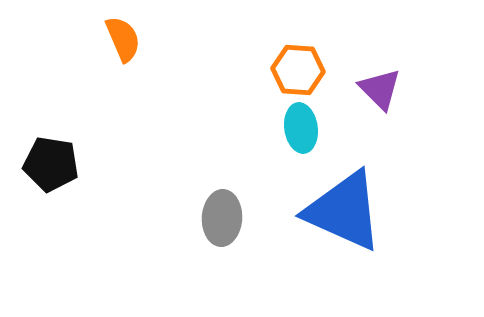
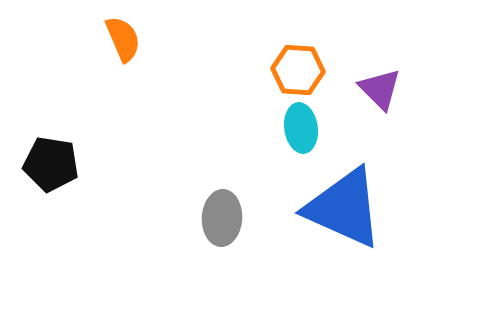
blue triangle: moved 3 px up
